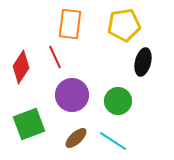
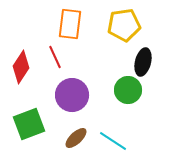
green circle: moved 10 px right, 11 px up
